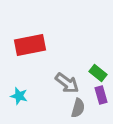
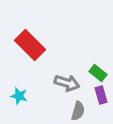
red rectangle: rotated 56 degrees clockwise
gray arrow: rotated 20 degrees counterclockwise
gray semicircle: moved 3 px down
